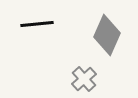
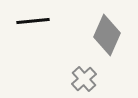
black line: moved 4 px left, 3 px up
